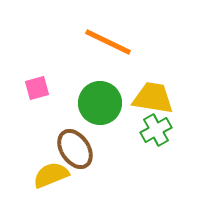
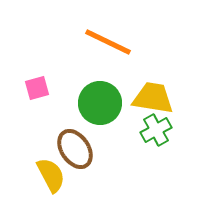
yellow semicircle: rotated 84 degrees clockwise
